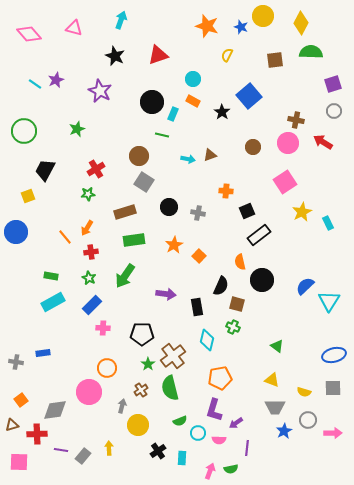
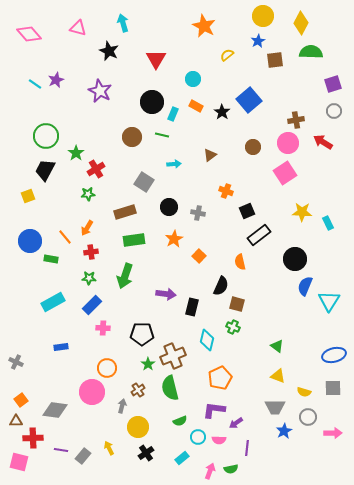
cyan arrow at (121, 20): moved 2 px right, 3 px down; rotated 36 degrees counterclockwise
orange star at (207, 26): moved 3 px left; rotated 10 degrees clockwise
blue star at (241, 27): moved 17 px right, 14 px down; rotated 24 degrees clockwise
pink triangle at (74, 28): moved 4 px right
red triangle at (158, 55): moved 2 px left, 4 px down; rotated 40 degrees counterclockwise
yellow semicircle at (227, 55): rotated 24 degrees clockwise
black star at (115, 56): moved 6 px left, 5 px up
blue square at (249, 96): moved 4 px down
orange rectangle at (193, 101): moved 3 px right, 5 px down
brown cross at (296, 120): rotated 21 degrees counterclockwise
green star at (77, 129): moved 1 px left, 24 px down; rotated 14 degrees counterclockwise
green circle at (24, 131): moved 22 px right, 5 px down
brown triangle at (210, 155): rotated 16 degrees counterclockwise
brown circle at (139, 156): moved 7 px left, 19 px up
cyan arrow at (188, 159): moved 14 px left, 5 px down; rotated 16 degrees counterclockwise
pink square at (285, 182): moved 9 px up
orange cross at (226, 191): rotated 16 degrees clockwise
yellow star at (302, 212): rotated 30 degrees clockwise
blue circle at (16, 232): moved 14 px right, 9 px down
orange star at (174, 245): moved 6 px up
green rectangle at (51, 276): moved 17 px up
green arrow at (125, 276): rotated 15 degrees counterclockwise
green star at (89, 278): rotated 24 degrees counterclockwise
black circle at (262, 280): moved 33 px right, 21 px up
blue semicircle at (305, 286): rotated 24 degrees counterclockwise
black rectangle at (197, 307): moved 5 px left; rotated 24 degrees clockwise
blue rectangle at (43, 353): moved 18 px right, 6 px up
brown cross at (173, 356): rotated 15 degrees clockwise
gray cross at (16, 362): rotated 16 degrees clockwise
orange pentagon at (220, 378): rotated 15 degrees counterclockwise
yellow triangle at (272, 380): moved 6 px right, 4 px up
brown cross at (141, 390): moved 3 px left
pink circle at (89, 392): moved 3 px right
gray diamond at (55, 410): rotated 15 degrees clockwise
purple L-shape at (214, 410): rotated 80 degrees clockwise
gray circle at (308, 420): moved 3 px up
brown triangle at (12, 425): moved 4 px right, 4 px up; rotated 16 degrees clockwise
yellow circle at (138, 425): moved 2 px down
cyan circle at (198, 433): moved 4 px down
red cross at (37, 434): moved 4 px left, 4 px down
yellow arrow at (109, 448): rotated 24 degrees counterclockwise
black cross at (158, 451): moved 12 px left, 2 px down
cyan rectangle at (182, 458): rotated 48 degrees clockwise
pink square at (19, 462): rotated 12 degrees clockwise
